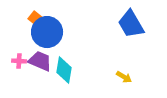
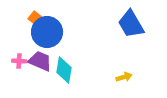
yellow arrow: rotated 49 degrees counterclockwise
